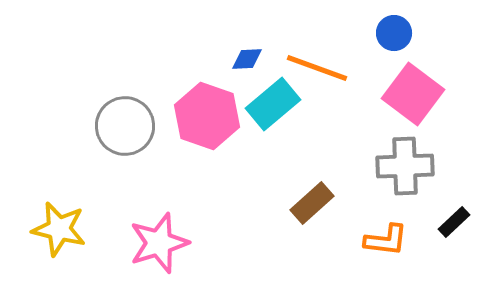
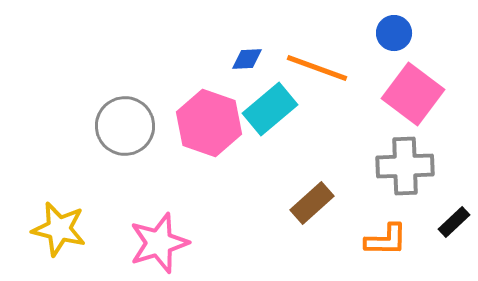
cyan rectangle: moved 3 px left, 5 px down
pink hexagon: moved 2 px right, 7 px down
orange L-shape: rotated 6 degrees counterclockwise
